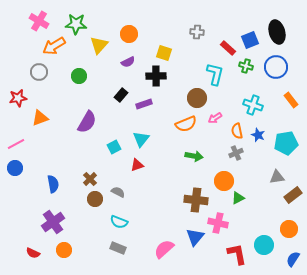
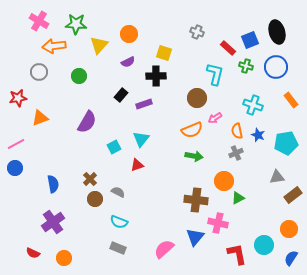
gray cross at (197, 32): rotated 16 degrees clockwise
orange arrow at (54, 46): rotated 25 degrees clockwise
orange semicircle at (186, 124): moved 6 px right, 6 px down
orange circle at (64, 250): moved 8 px down
blue semicircle at (293, 259): moved 2 px left, 1 px up
